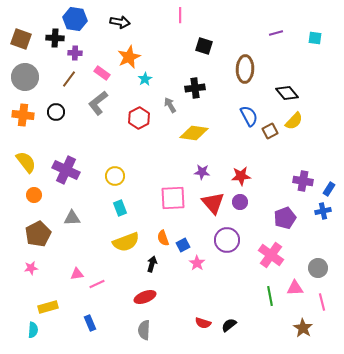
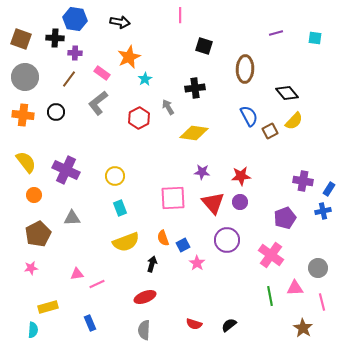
gray arrow at (170, 105): moved 2 px left, 2 px down
red semicircle at (203, 323): moved 9 px left, 1 px down
